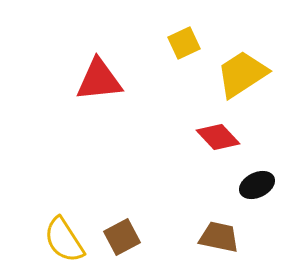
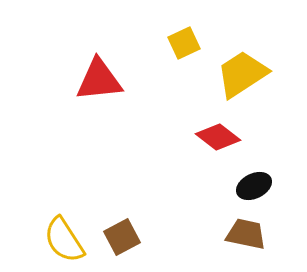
red diamond: rotated 9 degrees counterclockwise
black ellipse: moved 3 px left, 1 px down
brown trapezoid: moved 27 px right, 3 px up
